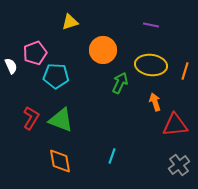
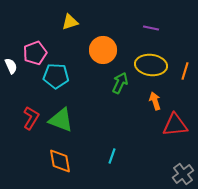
purple line: moved 3 px down
orange arrow: moved 1 px up
gray cross: moved 4 px right, 9 px down
